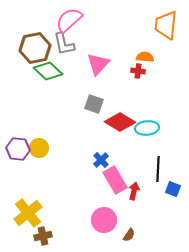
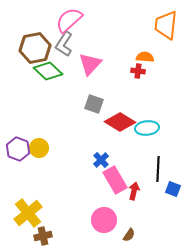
gray L-shape: rotated 45 degrees clockwise
pink triangle: moved 8 px left
purple hexagon: rotated 15 degrees clockwise
